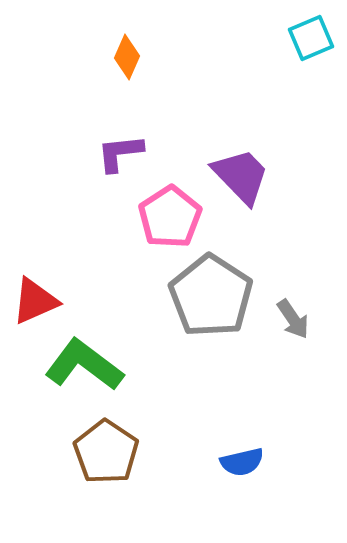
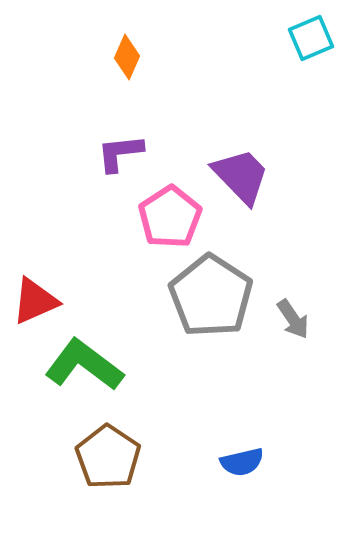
brown pentagon: moved 2 px right, 5 px down
